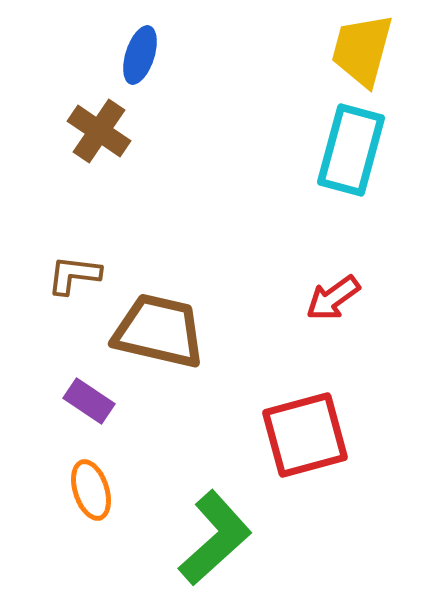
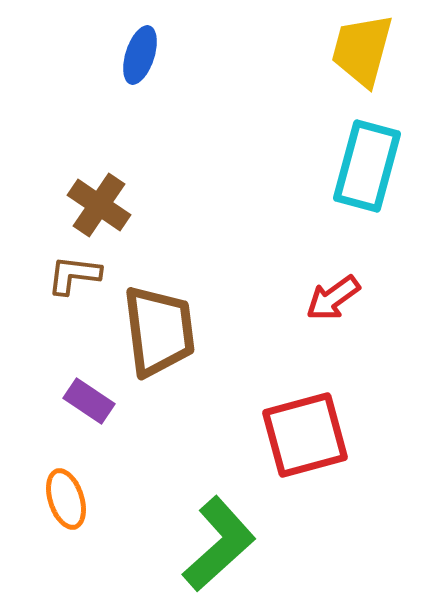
brown cross: moved 74 px down
cyan rectangle: moved 16 px right, 16 px down
brown trapezoid: rotated 70 degrees clockwise
orange ellipse: moved 25 px left, 9 px down
green L-shape: moved 4 px right, 6 px down
